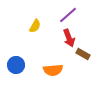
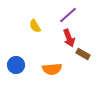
yellow semicircle: rotated 120 degrees clockwise
orange semicircle: moved 1 px left, 1 px up
